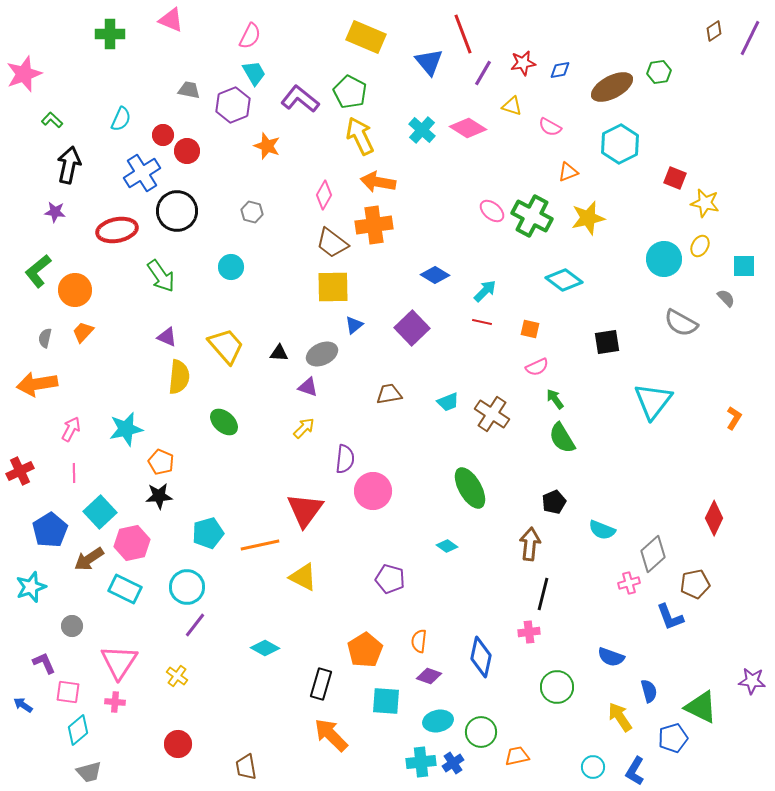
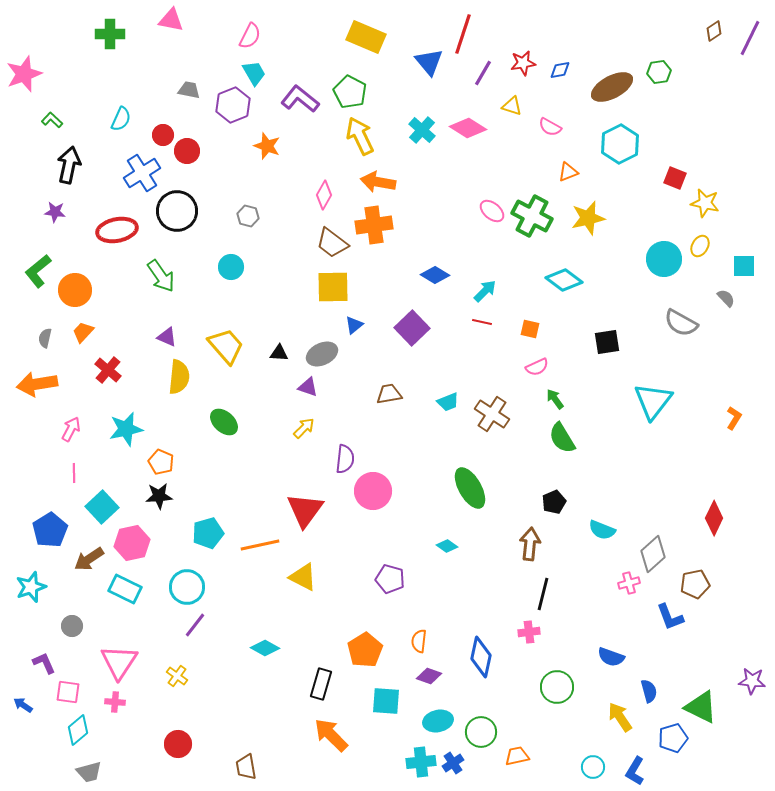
pink triangle at (171, 20): rotated 12 degrees counterclockwise
red line at (463, 34): rotated 39 degrees clockwise
gray hexagon at (252, 212): moved 4 px left, 4 px down
red cross at (20, 471): moved 88 px right, 101 px up; rotated 24 degrees counterclockwise
cyan square at (100, 512): moved 2 px right, 5 px up
